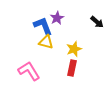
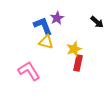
red rectangle: moved 6 px right, 5 px up
